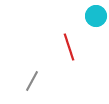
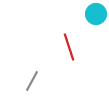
cyan circle: moved 2 px up
